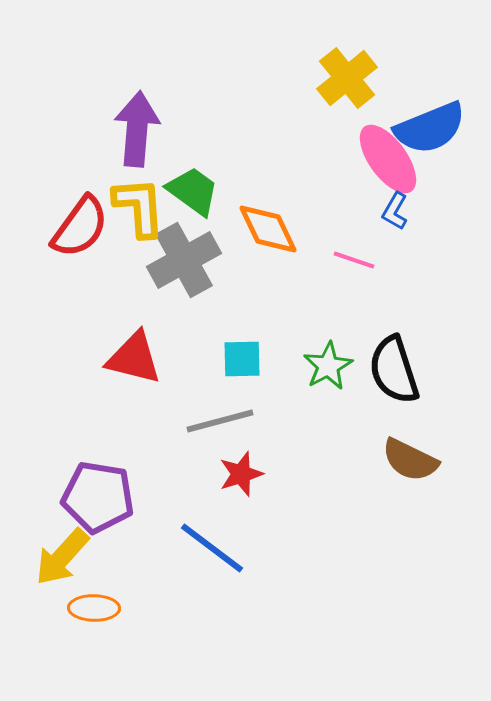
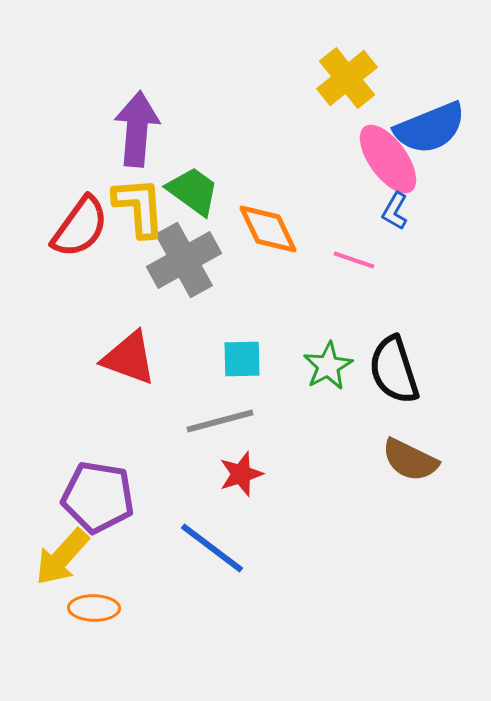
red triangle: moved 5 px left; rotated 6 degrees clockwise
